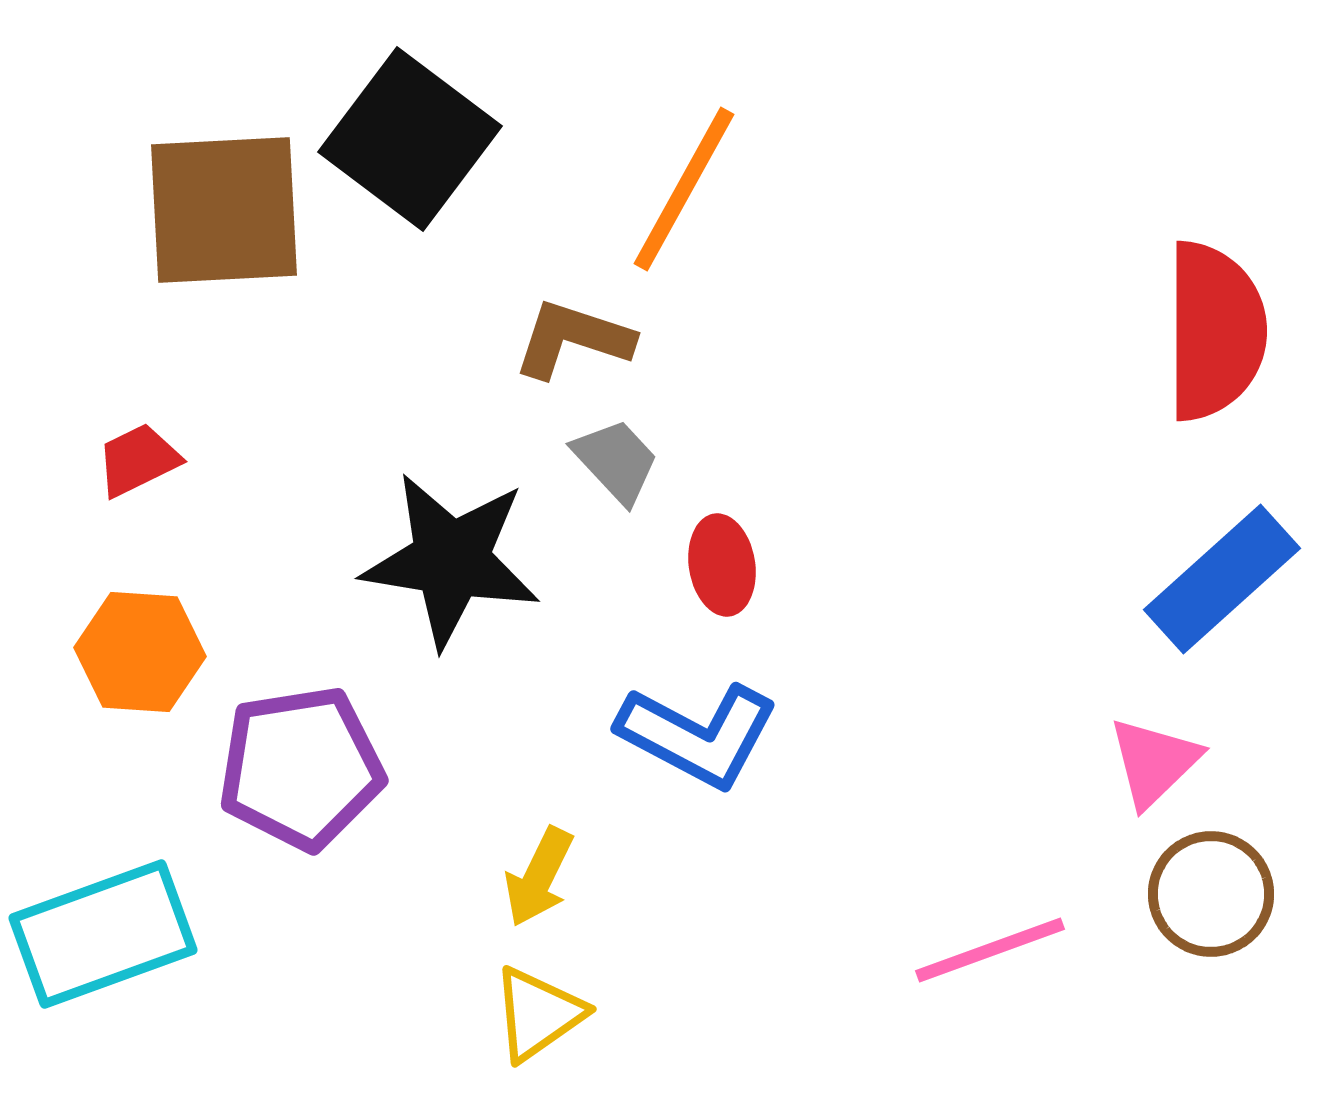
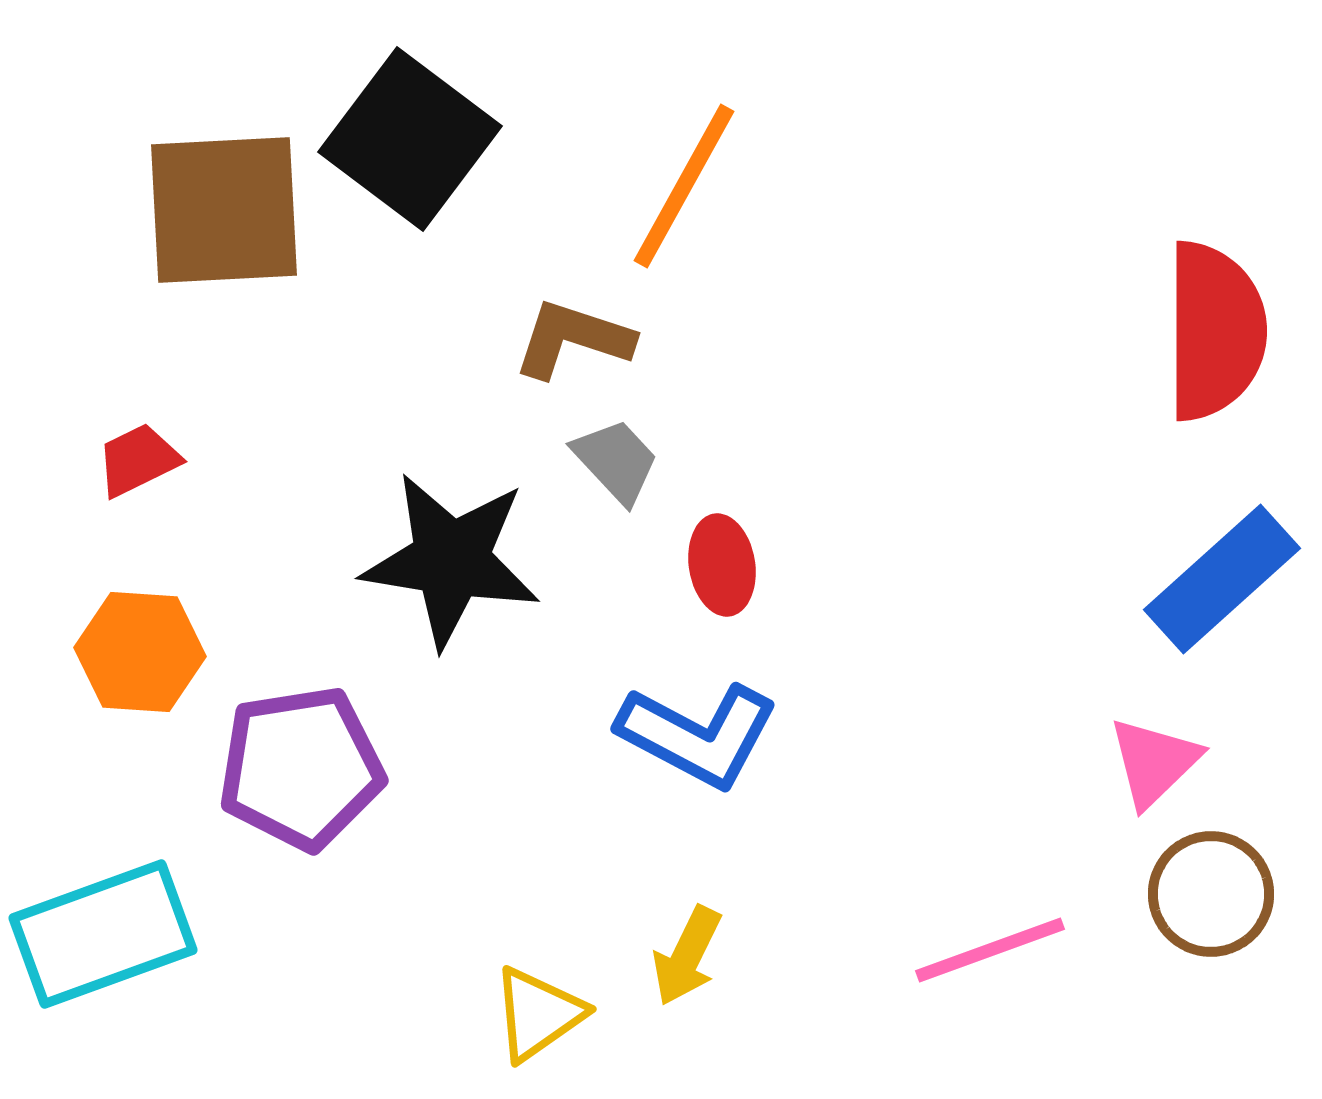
orange line: moved 3 px up
yellow arrow: moved 148 px right, 79 px down
